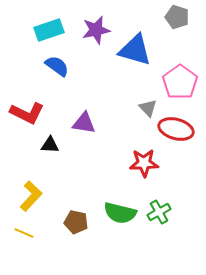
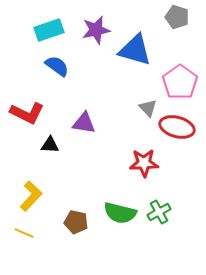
red ellipse: moved 1 px right, 2 px up
